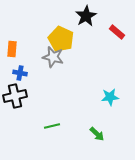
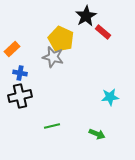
red rectangle: moved 14 px left
orange rectangle: rotated 42 degrees clockwise
black cross: moved 5 px right
green arrow: rotated 21 degrees counterclockwise
